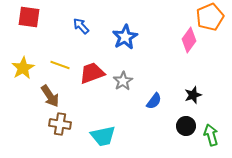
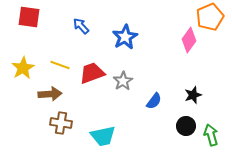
brown arrow: moved 2 px up; rotated 60 degrees counterclockwise
brown cross: moved 1 px right, 1 px up
